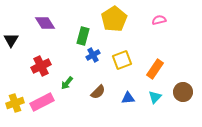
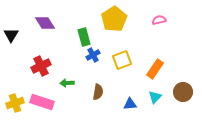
green rectangle: moved 1 px right, 1 px down; rotated 30 degrees counterclockwise
black triangle: moved 5 px up
green arrow: rotated 48 degrees clockwise
brown semicircle: rotated 35 degrees counterclockwise
blue triangle: moved 2 px right, 6 px down
pink rectangle: rotated 45 degrees clockwise
